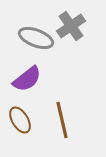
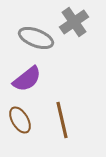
gray cross: moved 3 px right, 4 px up
